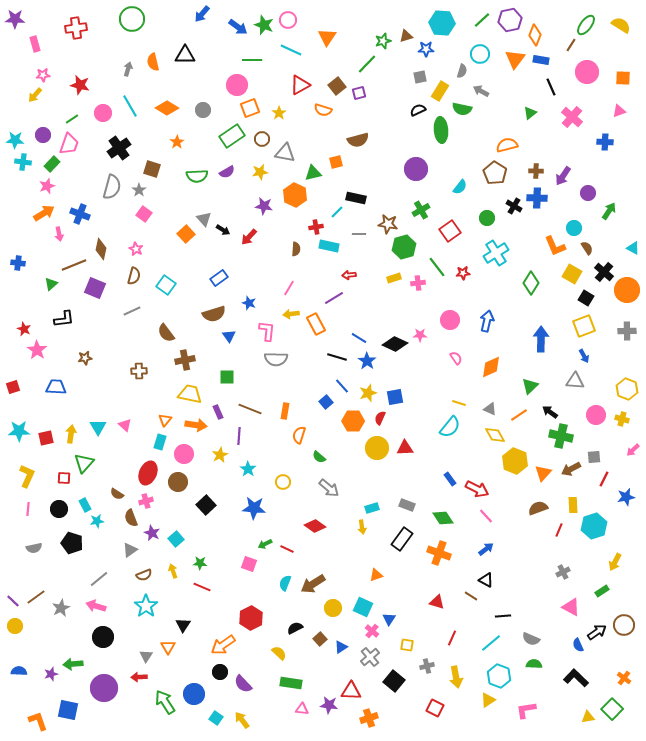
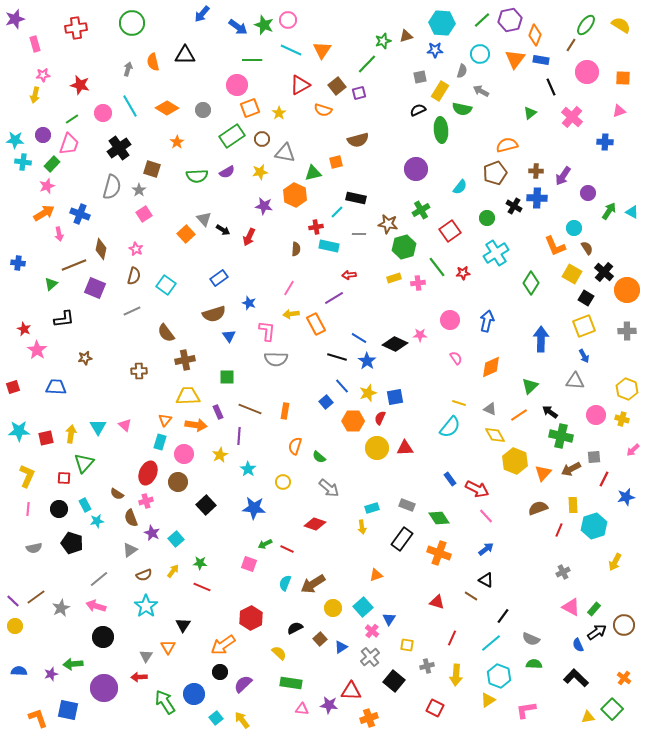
purple star at (15, 19): rotated 18 degrees counterclockwise
green circle at (132, 19): moved 4 px down
orange triangle at (327, 37): moved 5 px left, 13 px down
blue star at (426, 49): moved 9 px right, 1 px down
yellow arrow at (35, 95): rotated 28 degrees counterclockwise
brown pentagon at (495, 173): rotated 20 degrees clockwise
pink square at (144, 214): rotated 21 degrees clockwise
red arrow at (249, 237): rotated 18 degrees counterclockwise
cyan triangle at (633, 248): moved 1 px left, 36 px up
yellow trapezoid at (190, 394): moved 2 px left, 2 px down; rotated 15 degrees counterclockwise
orange semicircle at (299, 435): moved 4 px left, 11 px down
green diamond at (443, 518): moved 4 px left
red diamond at (315, 526): moved 2 px up; rotated 15 degrees counterclockwise
yellow arrow at (173, 571): rotated 56 degrees clockwise
green rectangle at (602, 591): moved 8 px left, 18 px down; rotated 16 degrees counterclockwise
cyan square at (363, 607): rotated 24 degrees clockwise
black line at (503, 616): rotated 49 degrees counterclockwise
yellow arrow at (456, 677): moved 2 px up; rotated 15 degrees clockwise
purple semicircle at (243, 684): rotated 90 degrees clockwise
cyan square at (216, 718): rotated 16 degrees clockwise
orange L-shape at (38, 721): moved 3 px up
